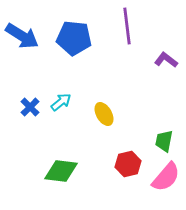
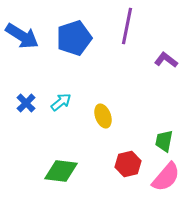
purple line: rotated 18 degrees clockwise
blue pentagon: rotated 24 degrees counterclockwise
blue cross: moved 4 px left, 4 px up
yellow ellipse: moved 1 px left, 2 px down; rotated 10 degrees clockwise
